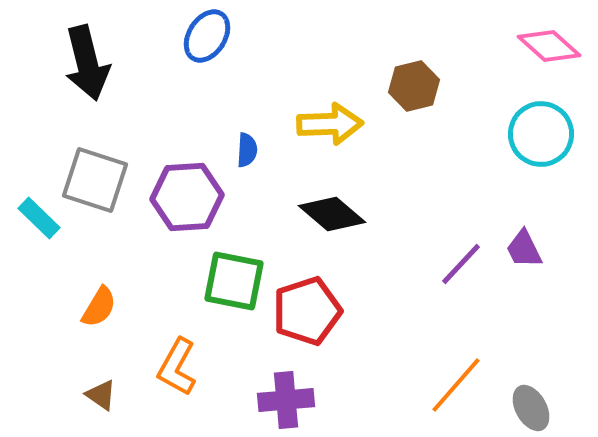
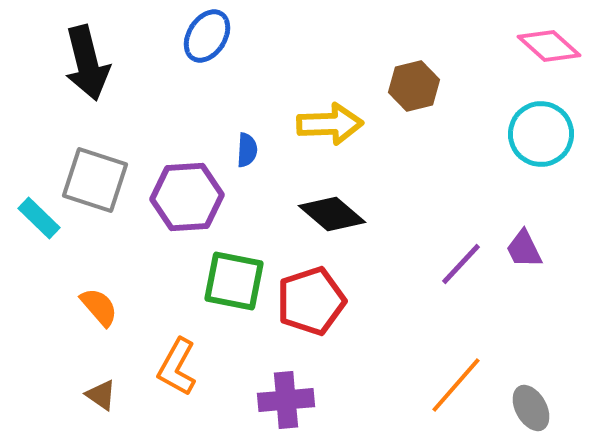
orange semicircle: rotated 72 degrees counterclockwise
red pentagon: moved 4 px right, 10 px up
